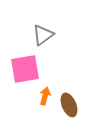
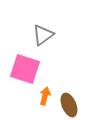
pink square: rotated 28 degrees clockwise
